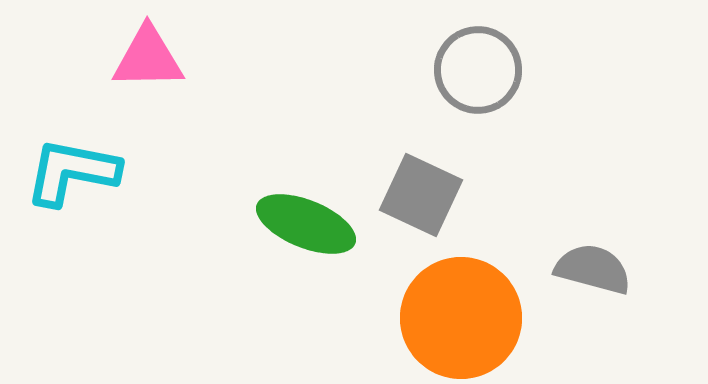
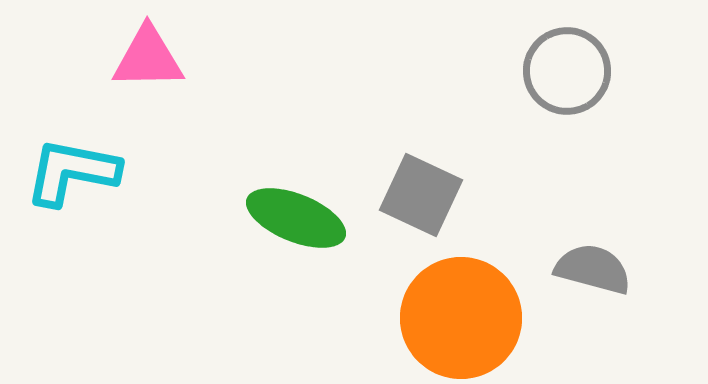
gray circle: moved 89 px right, 1 px down
green ellipse: moved 10 px left, 6 px up
